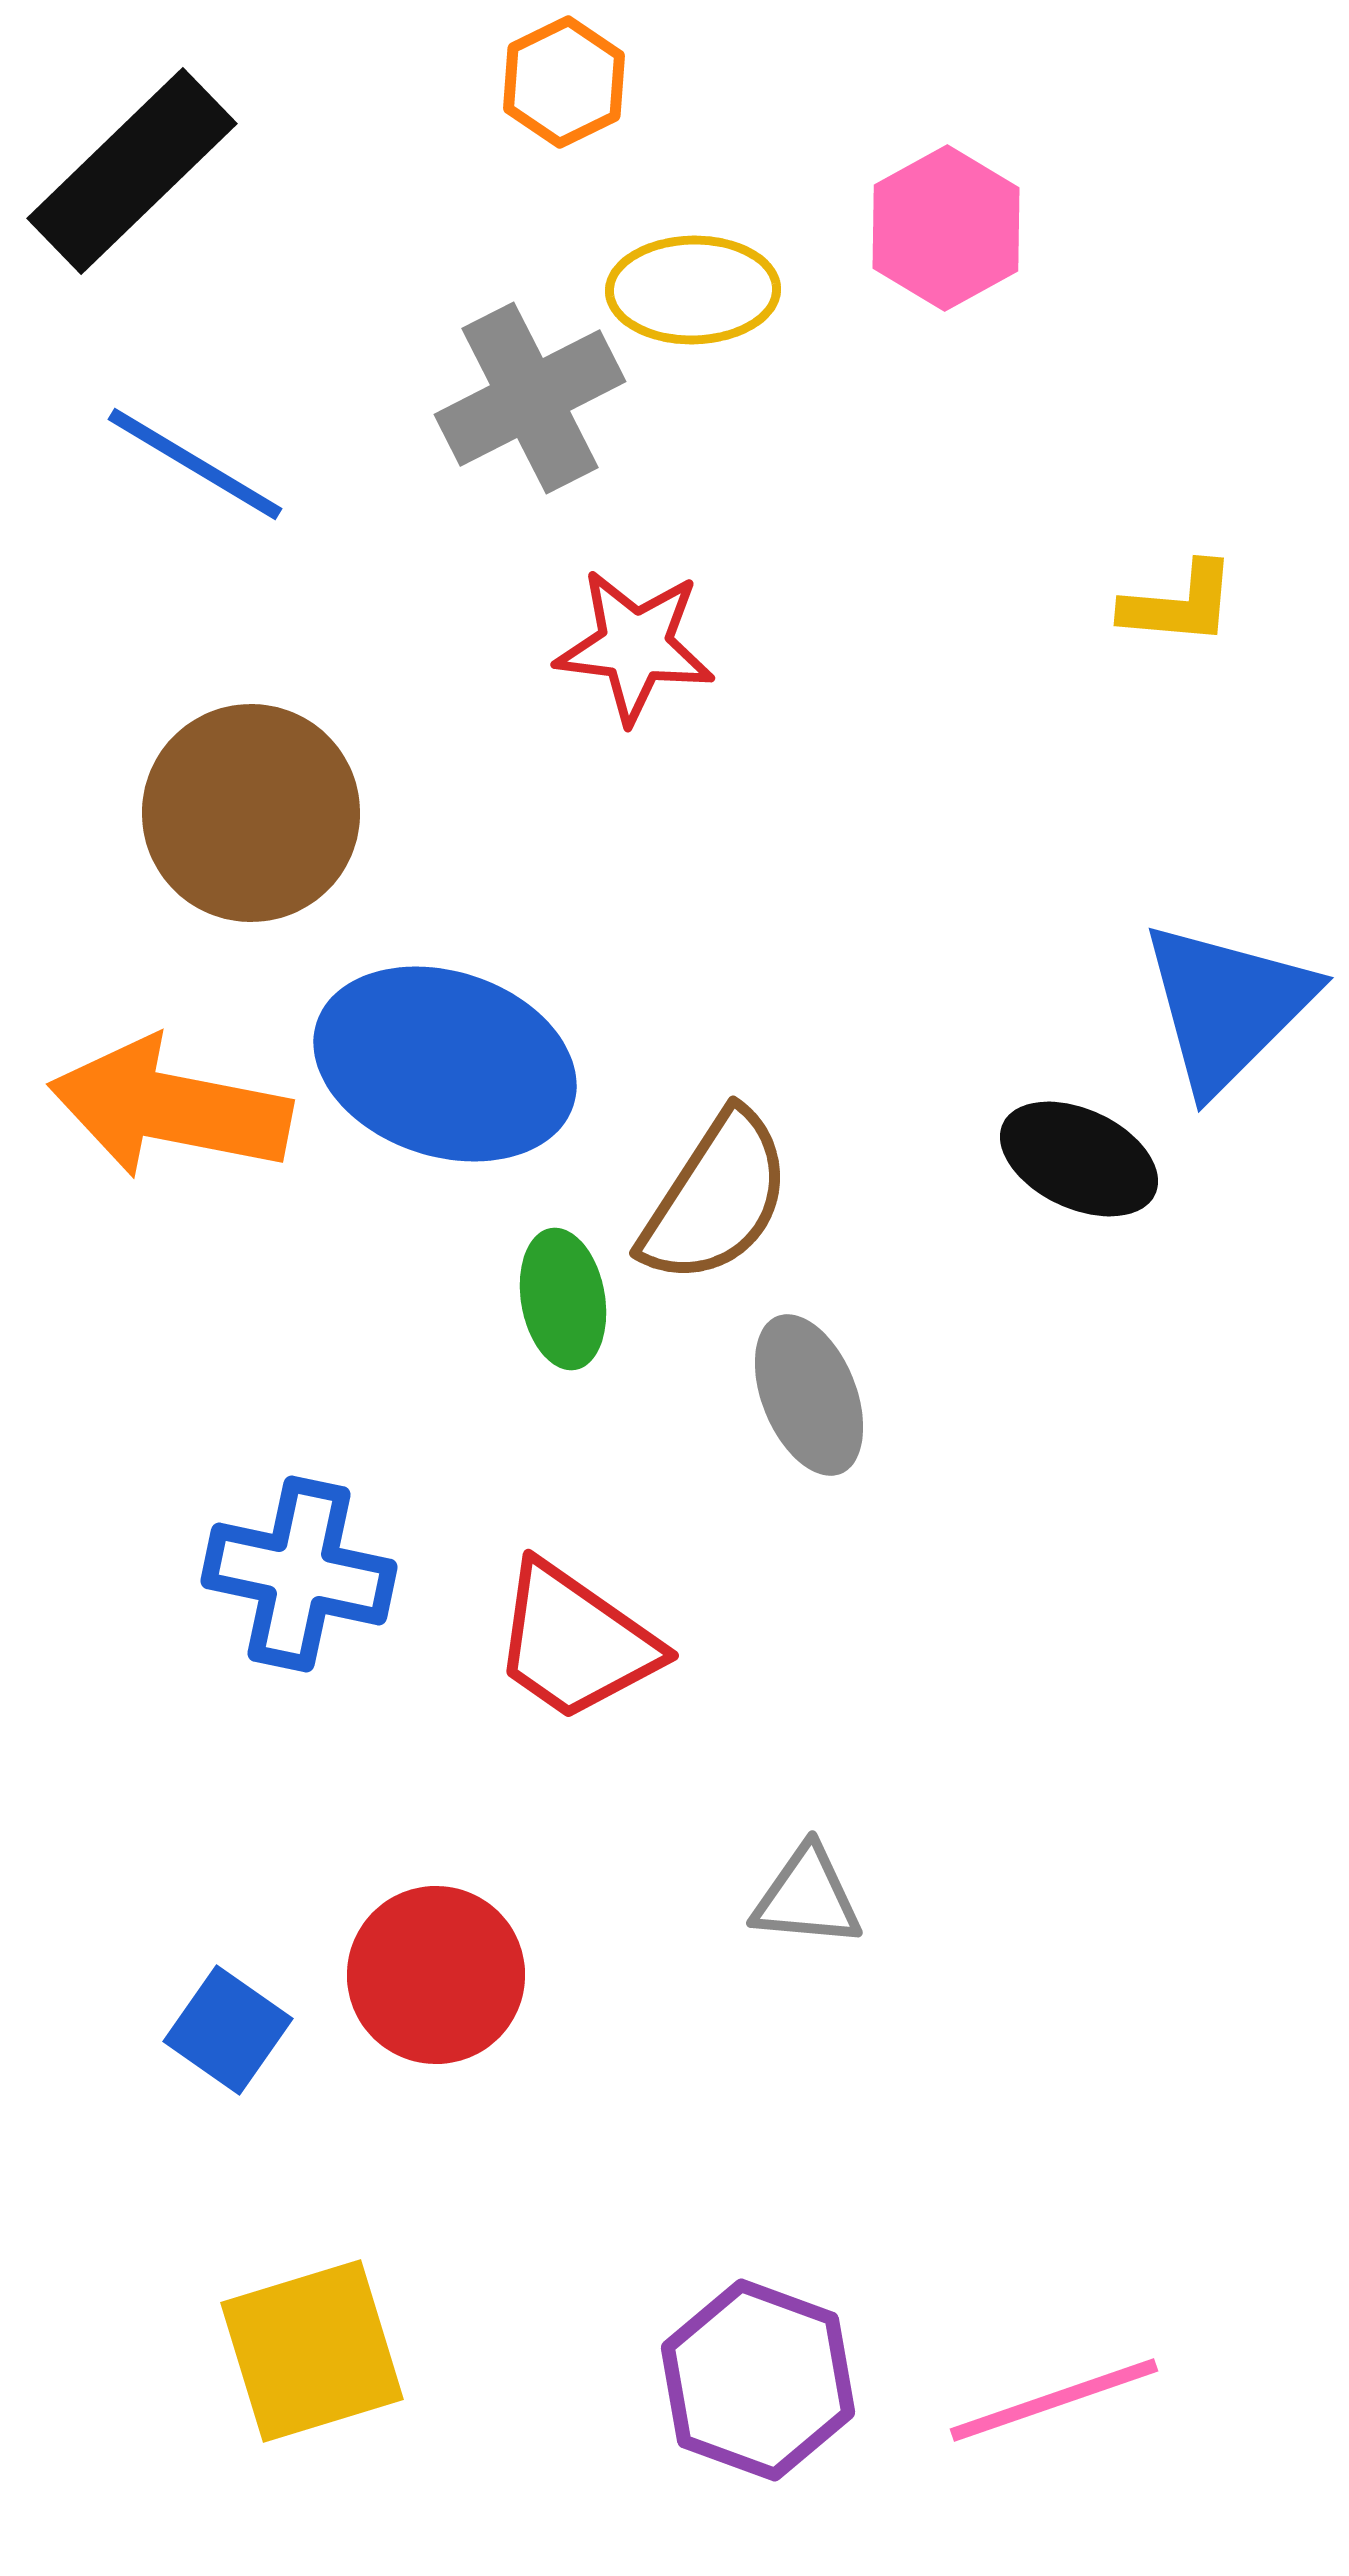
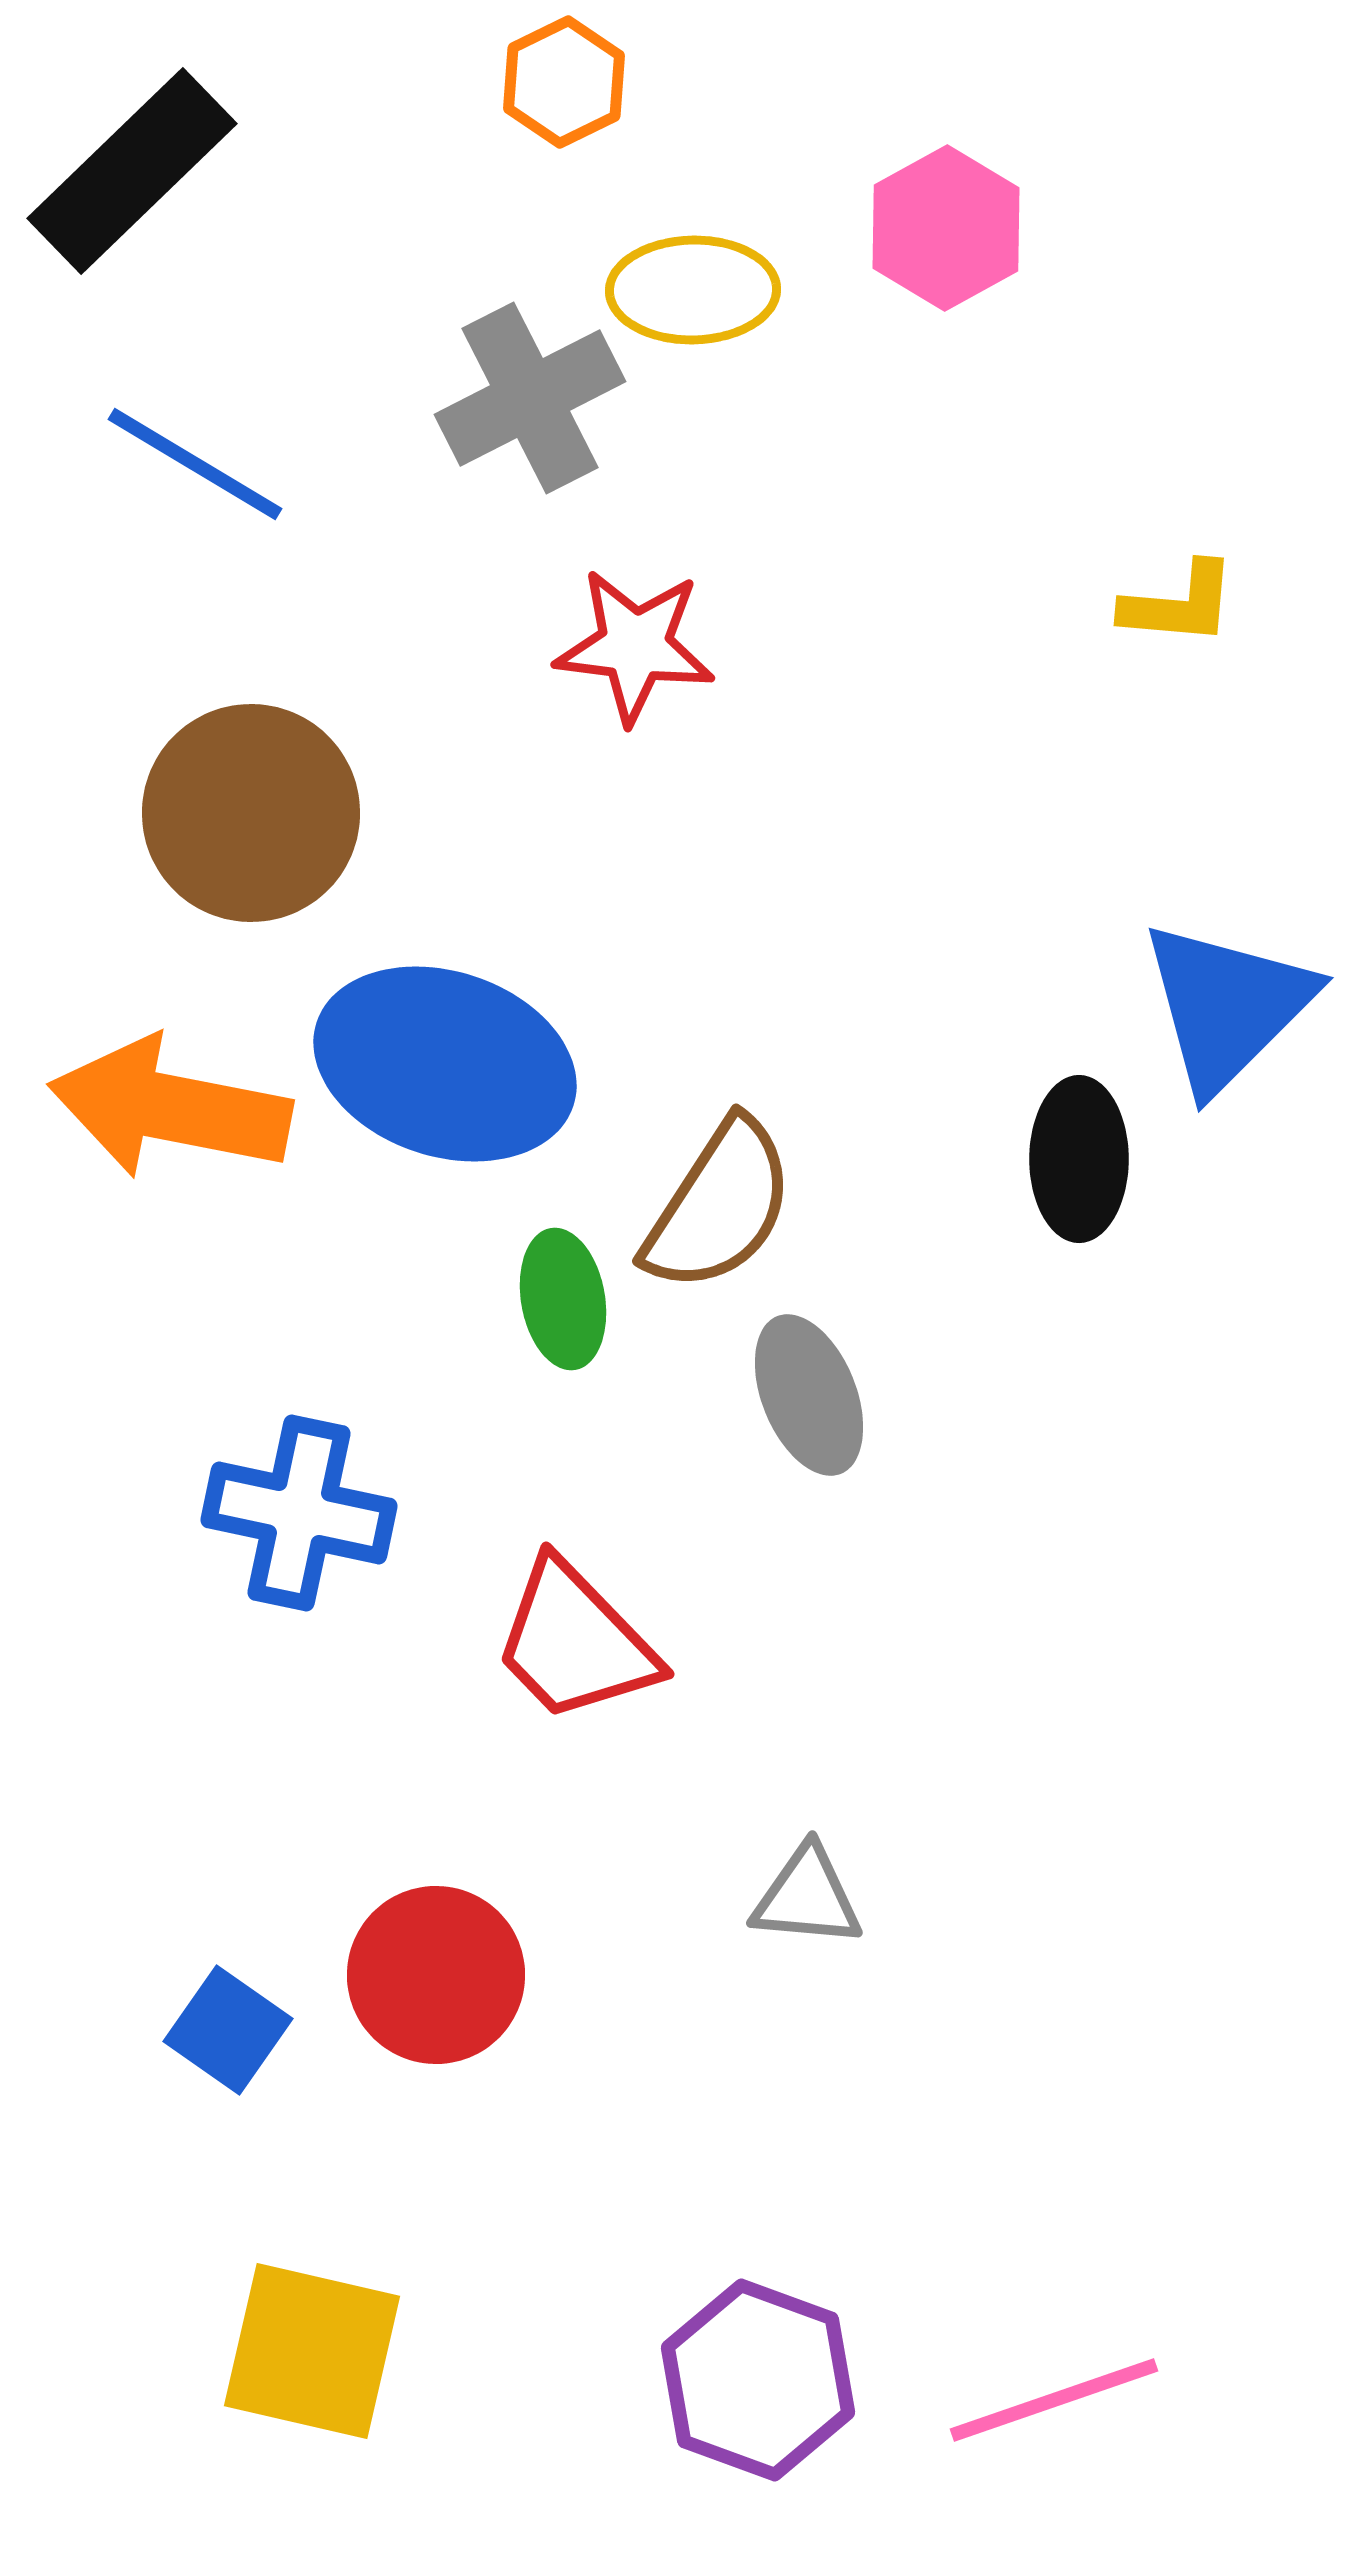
black ellipse: rotated 65 degrees clockwise
brown semicircle: moved 3 px right, 8 px down
blue cross: moved 61 px up
red trapezoid: rotated 11 degrees clockwise
yellow square: rotated 30 degrees clockwise
